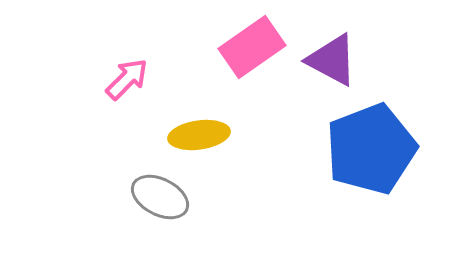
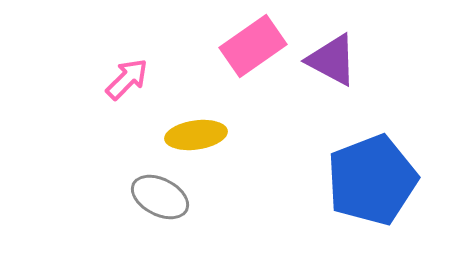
pink rectangle: moved 1 px right, 1 px up
yellow ellipse: moved 3 px left
blue pentagon: moved 1 px right, 31 px down
